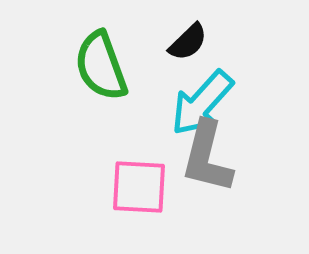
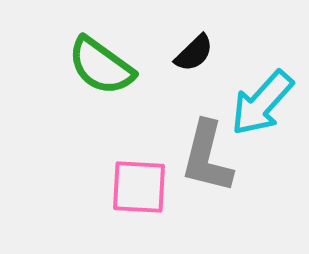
black semicircle: moved 6 px right, 11 px down
green semicircle: rotated 34 degrees counterclockwise
cyan arrow: moved 60 px right
